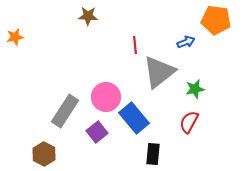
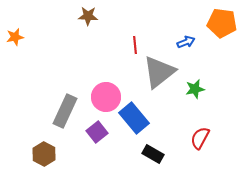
orange pentagon: moved 6 px right, 3 px down
gray rectangle: rotated 8 degrees counterclockwise
red semicircle: moved 11 px right, 16 px down
black rectangle: rotated 65 degrees counterclockwise
